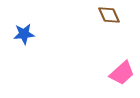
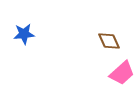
brown diamond: moved 26 px down
